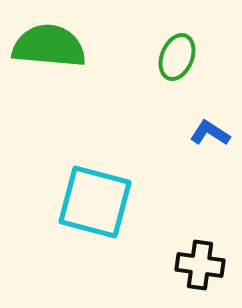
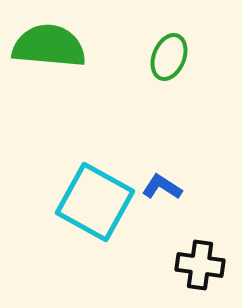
green ellipse: moved 8 px left
blue L-shape: moved 48 px left, 54 px down
cyan square: rotated 14 degrees clockwise
